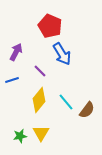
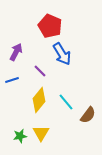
brown semicircle: moved 1 px right, 5 px down
